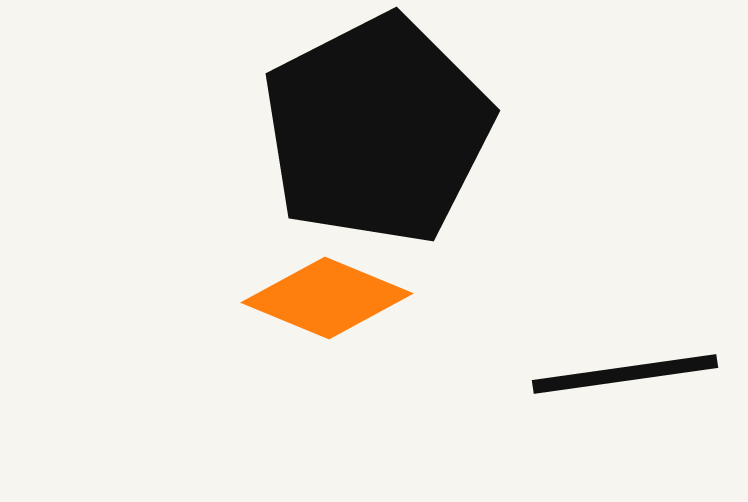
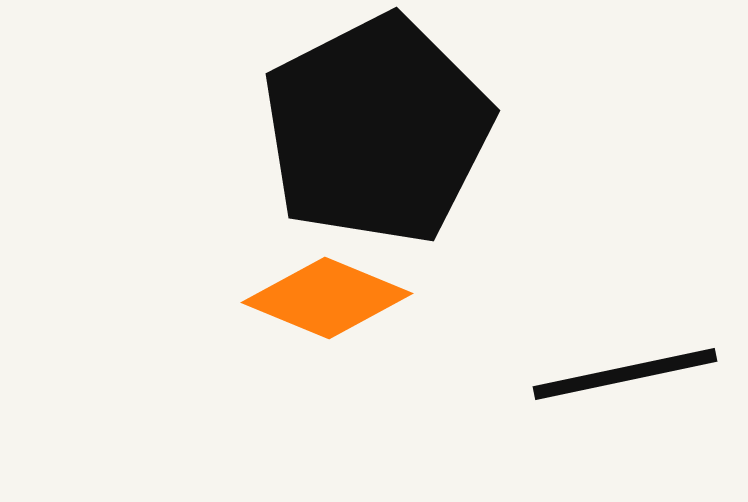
black line: rotated 4 degrees counterclockwise
